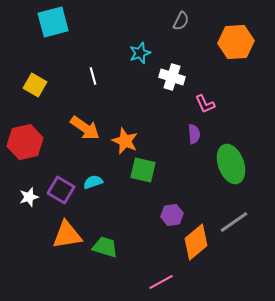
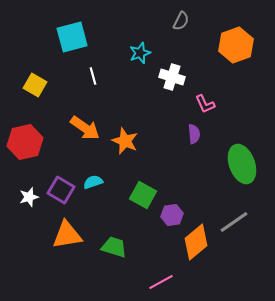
cyan square: moved 19 px right, 15 px down
orange hexagon: moved 3 px down; rotated 16 degrees counterclockwise
green ellipse: moved 11 px right
green square: moved 25 px down; rotated 16 degrees clockwise
green trapezoid: moved 9 px right
